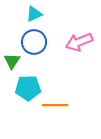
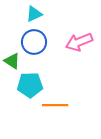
green triangle: rotated 30 degrees counterclockwise
cyan pentagon: moved 2 px right, 3 px up
